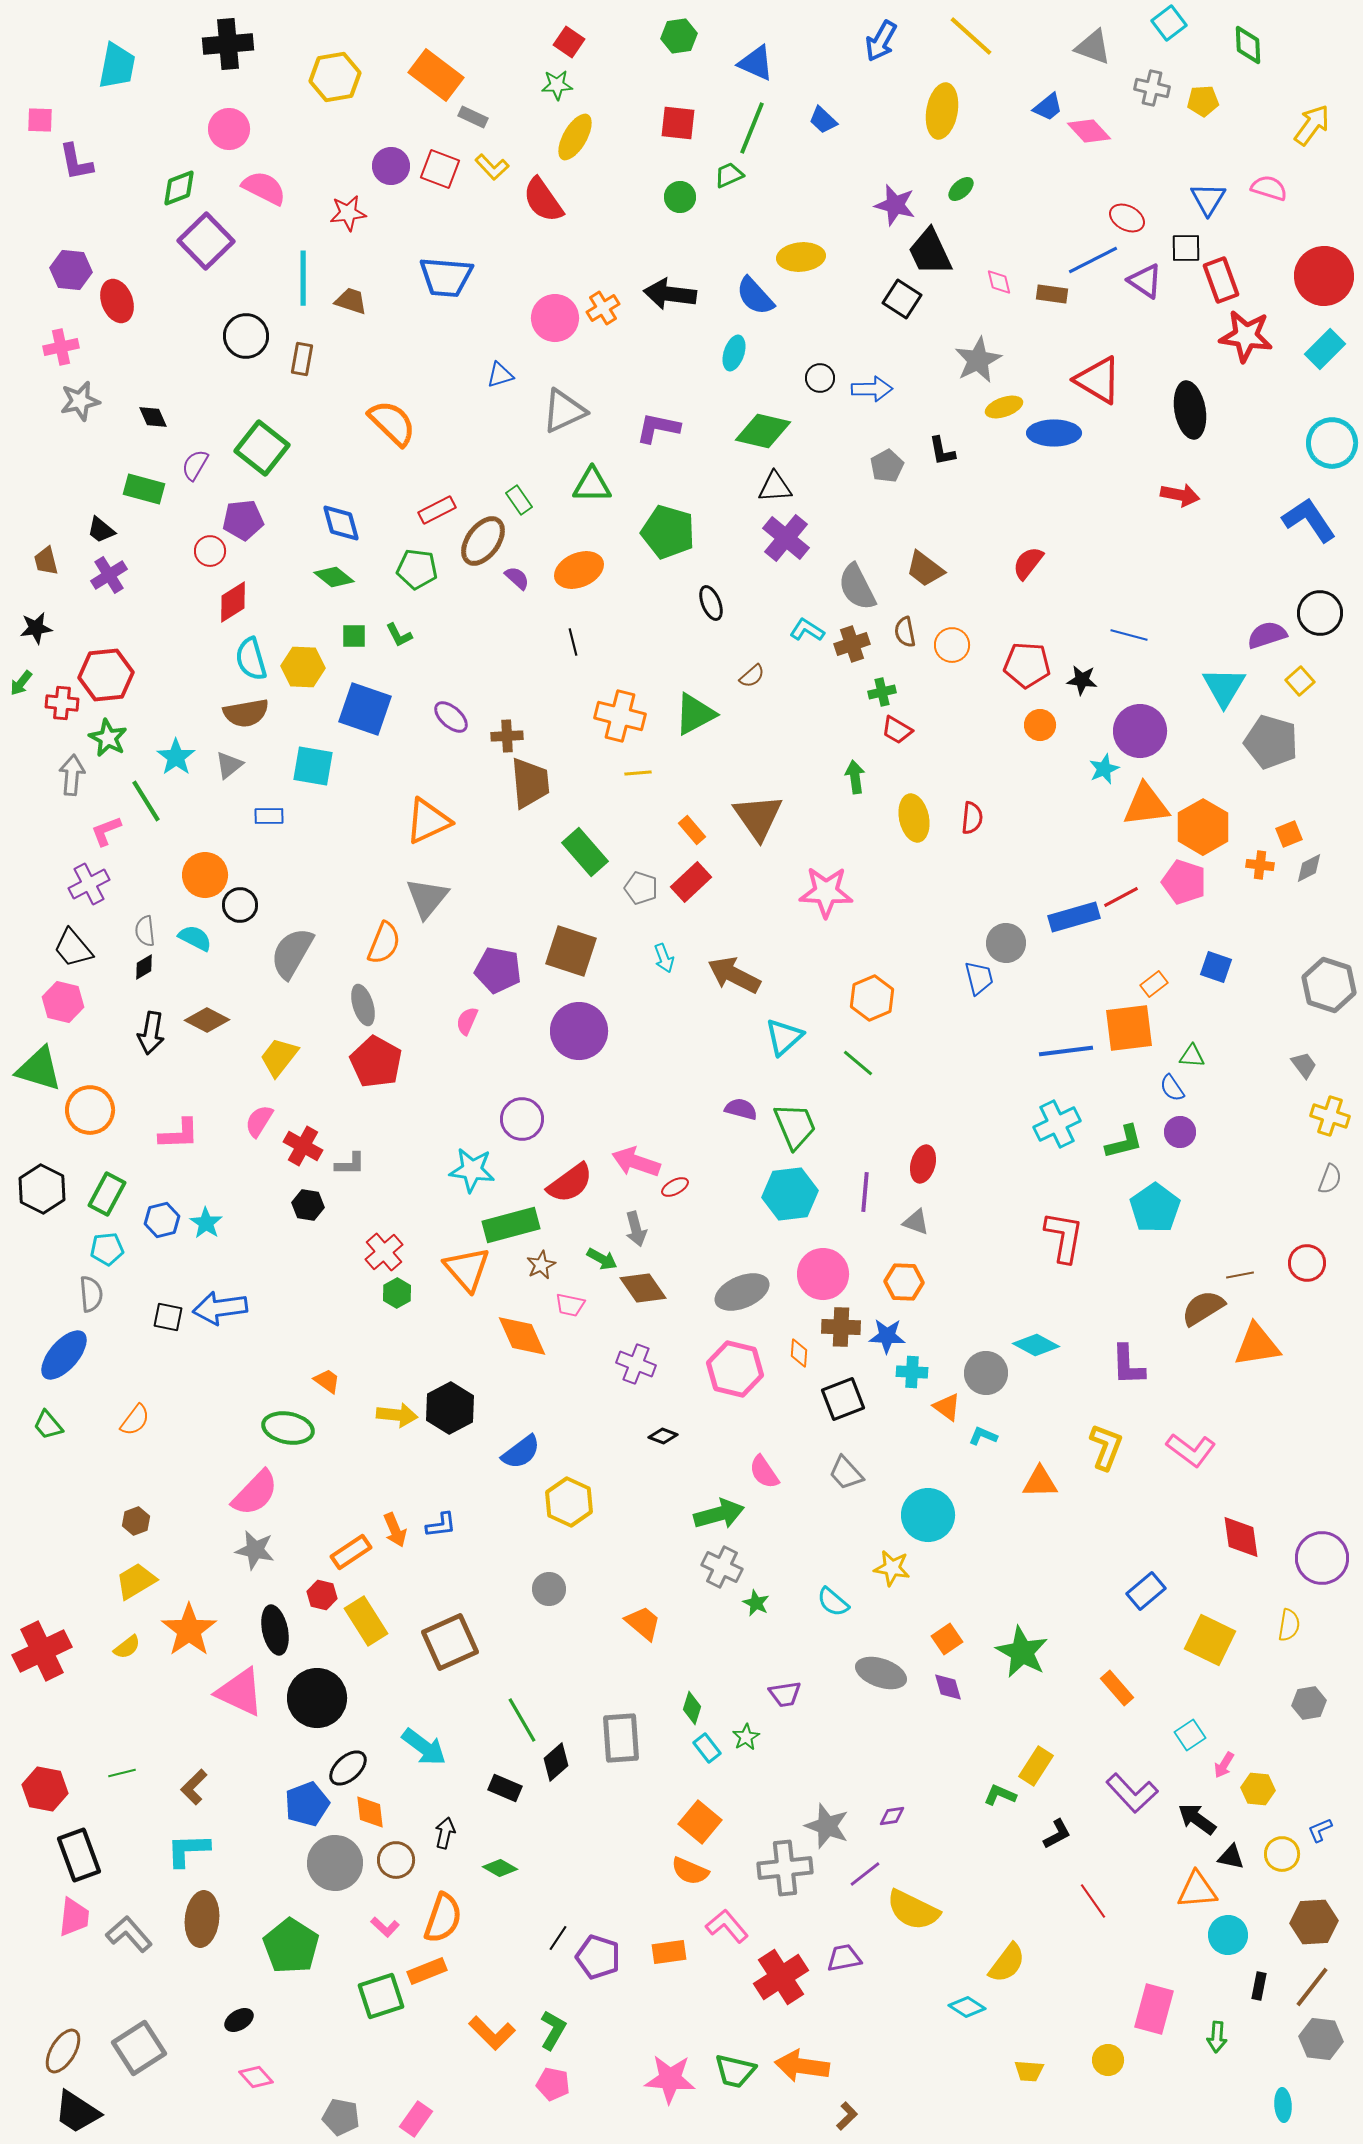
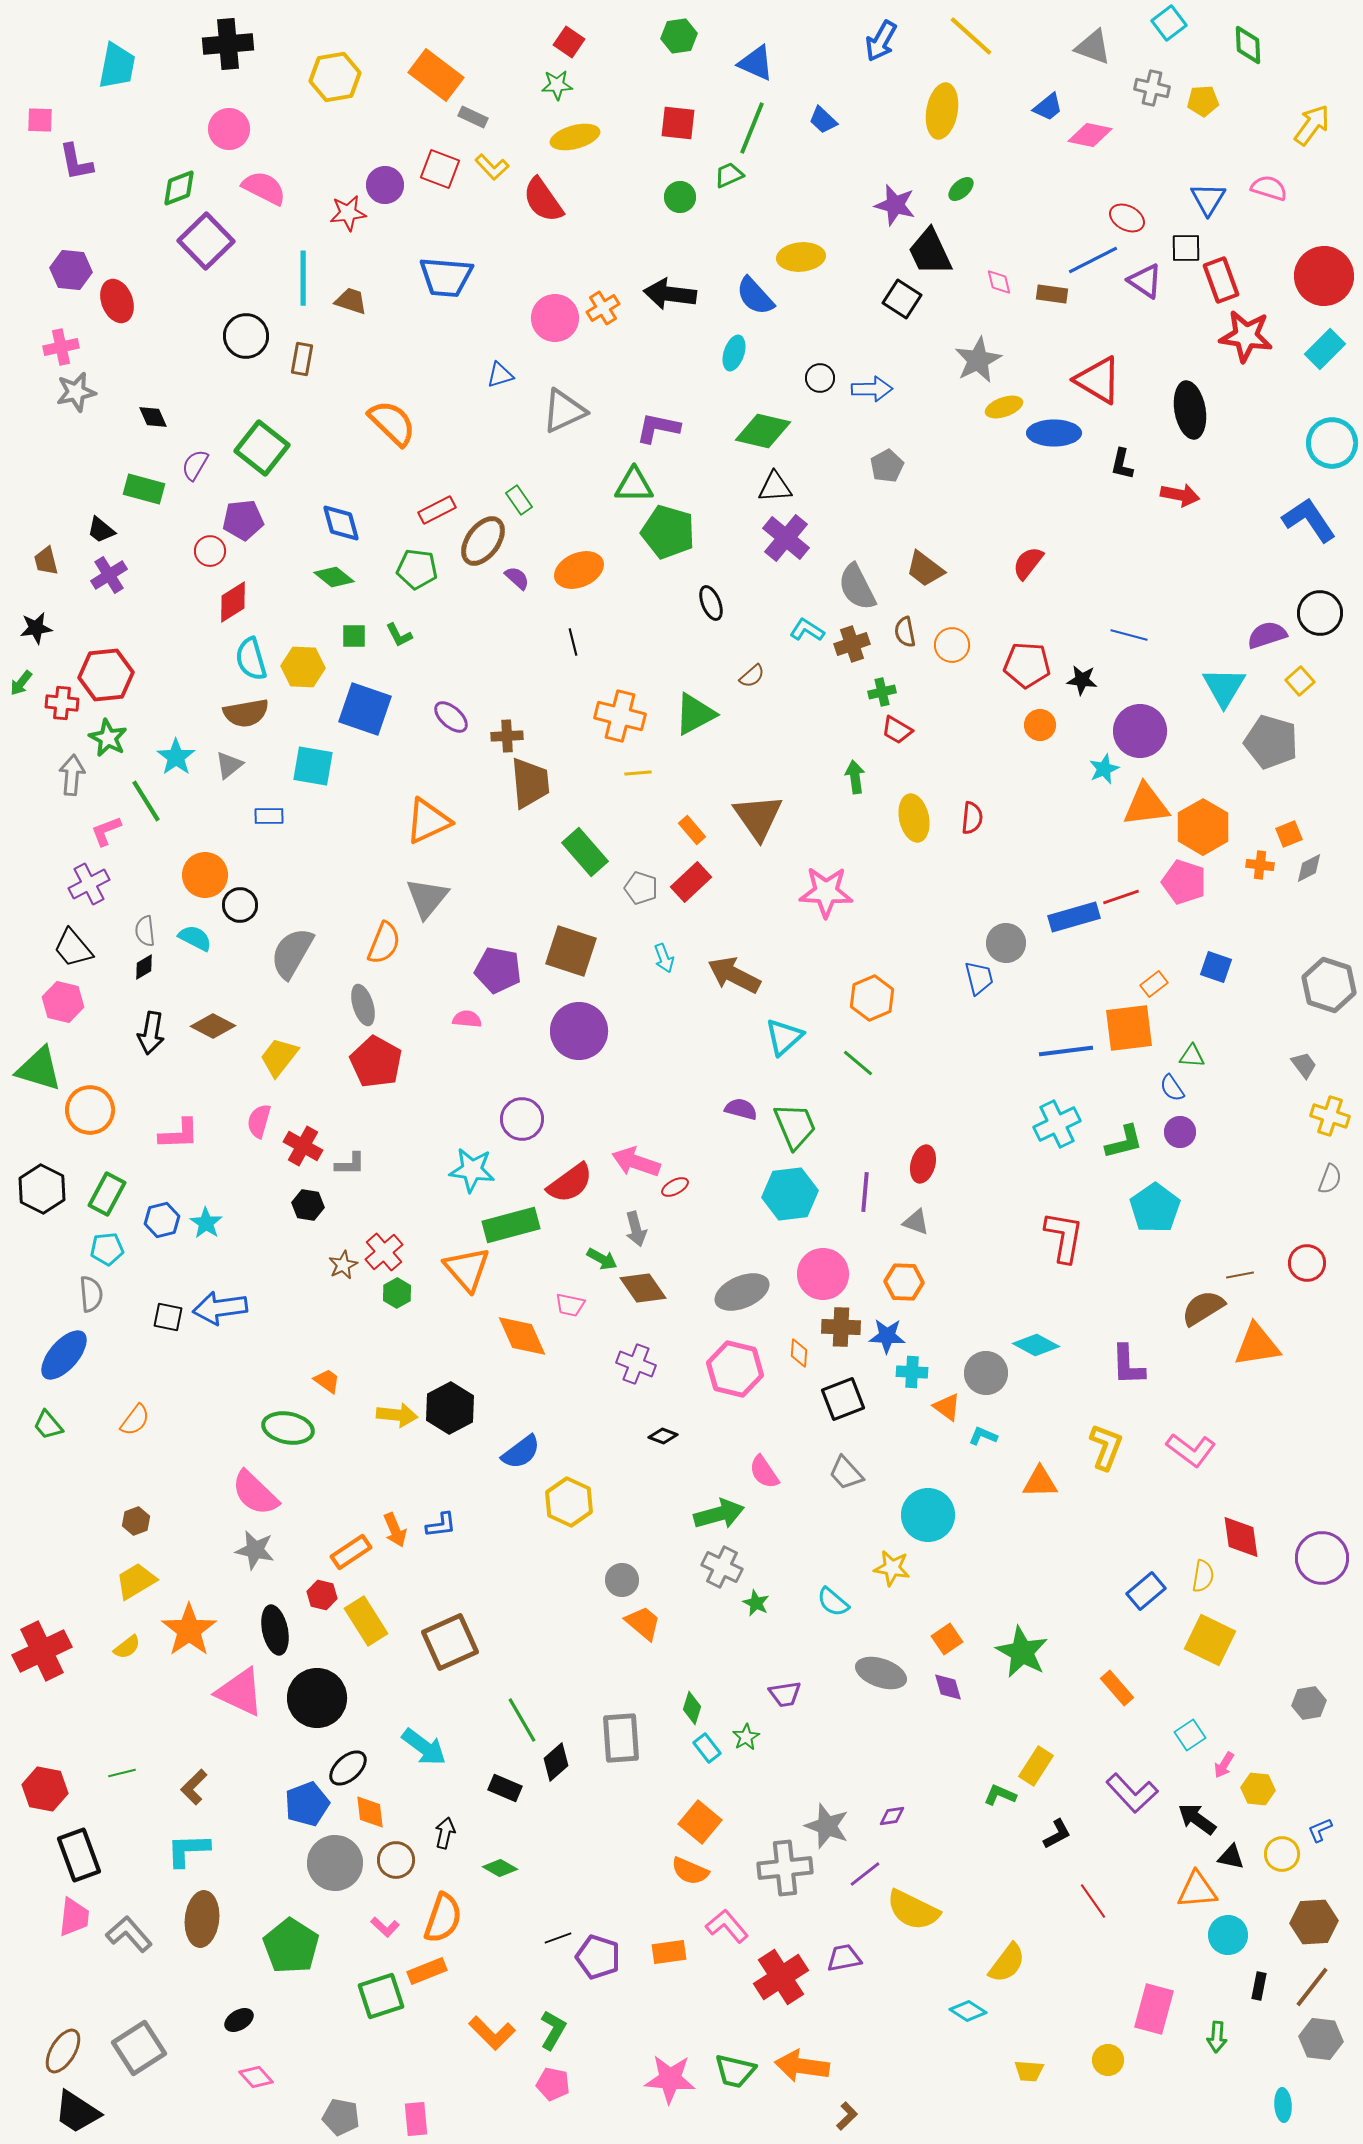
pink diamond at (1089, 131): moved 1 px right, 4 px down; rotated 36 degrees counterclockwise
yellow ellipse at (575, 137): rotated 45 degrees clockwise
purple circle at (391, 166): moved 6 px left, 19 px down
gray star at (80, 401): moved 4 px left, 9 px up
black L-shape at (942, 451): moved 180 px right, 13 px down; rotated 24 degrees clockwise
green triangle at (592, 485): moved 42 px right
red line at (1121, 897): rotated 9 degrees clockwise
brown diamond at (207, 1020): moved 6 px right, 6 px down
pink semicircle at (467, 1021): moved 2 px up; rotated 72 degrees clockwise
pink semicircle at (259, 1121): rotated 16 degrees counterclockwise
brown star at (541, 1265): moved 198 px left
pink semicircle at (255, 1493): rotated 90 degrees clockwise
gray circle at (549, 1589): moved 73 px right, 9 px up
yellow semicircle at (1289, 1625): moved 86 px left, 49 px up
black line at (558, 1938): rotated 36 degrees clockwise
cyan diamond at (967, 2007): moved 1 px right, 4 px down
pink rectangle at (416, 2119): rotated 40 degrees counterclockwise
